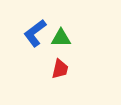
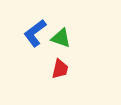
green triangle: rotated 20 degrees clockwise
